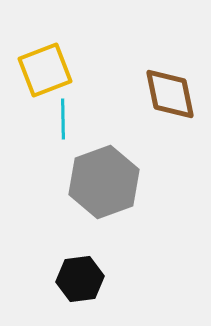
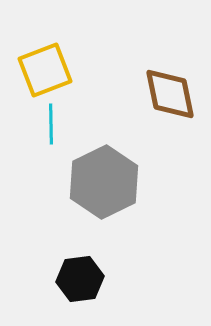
cyan line: moved 12 px left, 5 px down
gray hexagon: rotated 6 degrees counterclockwise
